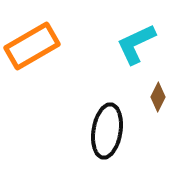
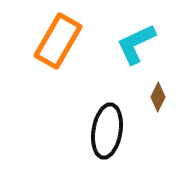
orange rectangle: moved 26 px right, 5 px up; rotated 30 degrees counterclockwise
